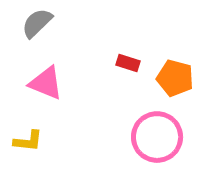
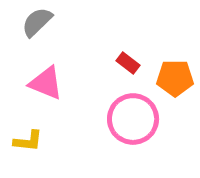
gray semicircle: moved 1 px up
red rectangle: rotated 20 degrees clockwise
orange pentagon: rotated 15 degrees counterclockwise
pink circle: moved 24 px left, 18 px up
